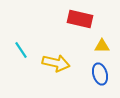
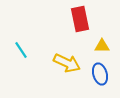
red rectangle: rotated 65 degrees clockwise
yellow arrow: moved 11 px right; rotated 12 degrees clockwise
